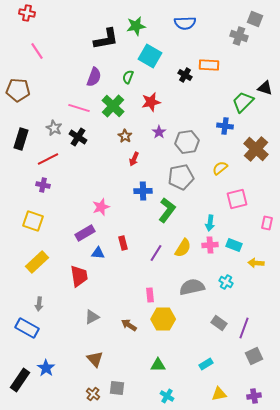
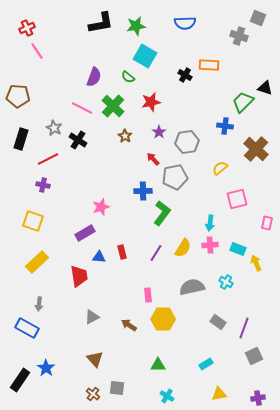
red cross at (27, 13): moved 15 px down; rotated 35 degrees counterclockwise
gray square at (255, 19): moved 3 px right, 1 px up
black L-shape at (106, 39): moved 5 px left, 16 px up
cyan square at (150, 56): moved 5 px left
green semicircle at (128, 77): rotated 72 degrees counterclockwise
brown pentagon at (18, 90): moved 6 px down
pink line at (79, 108): moved 3 px right; rotated 10 degrees clockwise
black cross at (78, 137): moved 3 px down
red arrow at (134, 159): moved 19 px right; rotated 112 degrees clockwise
gray pentagon at (181, 177): moved 6 px left
green L-shape at (167, 210): moved 5 px left, 3 px down
red rectangle at (123, 243): moved 1 px left, 9 px down
cyan rectangle at (234, 245): moved 4 px right, 4 px down
blue triangle at (98, 253): moved 1 px right, 4 px down
yellow arrow at (256, 263): rotated 63 degrees clockwise
pink rectangle at (150, 295): moved 2 px left
gray rectangle at (219, 323): moved 1 px left, 1 px up
purple cross at (254, 396): moved 4 px right, 2 px down
